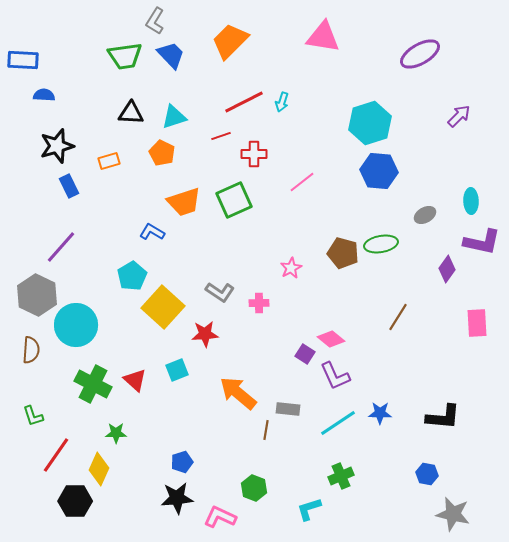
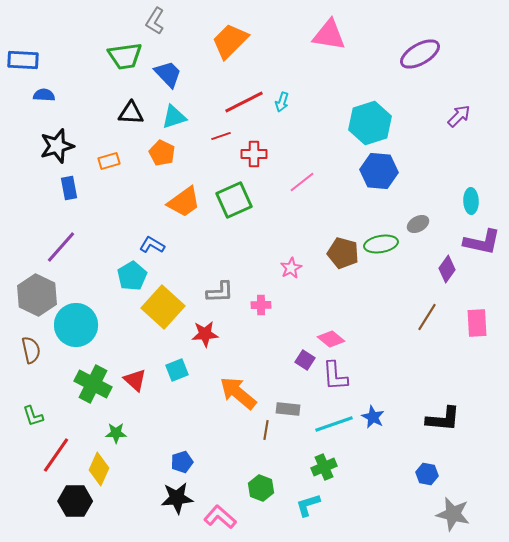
pink triangle at (323, 37): moved 6 px right, 2 px up
blue trapezoid at (171, 55): moved 3 px left, 19 px down
blue rectangle at (69, 186): moved 2 px down; rotated 15 degrees clockwise
orange trapezoid at (184, 202): rotated 18 degrees counterclockwise
gray ellipse at (425, 215): moved 7 px left, 9 px down
blue L-shape at (152, 232): moved 13 px down
gray L-shape at (220, 292): rotated 36 degrees counterclockwise
pink cross at (259, 303): moved 2 px right, 2 px down
brown line at (398, 317): moved 29 px right
brown semicircle at (31, 350): rotated 16 degrees counterclockwise
purple square at (305, 354): moved 6 px down
purple L-shape at (335, 376): rotated 20 degrees clockwise
blue star at (380, 413): moved 7 px left, 4 px down; rotated 25 degrees clockwise
black L-shape at (443, 417): moved 2 px down
cyan line at (338, 423): moved 4 px left, 1 px down; rotated 15 degrees clockwise
green cross at (341, 476): moved 17 px left, 9 px up
green hexagon at (254, 488): moved 7 px right
cyan L-shape at (309, 509): moved 1 px left, 4 px up
pink L-shape at (220, 517): rotated 16 degrees clockwise
